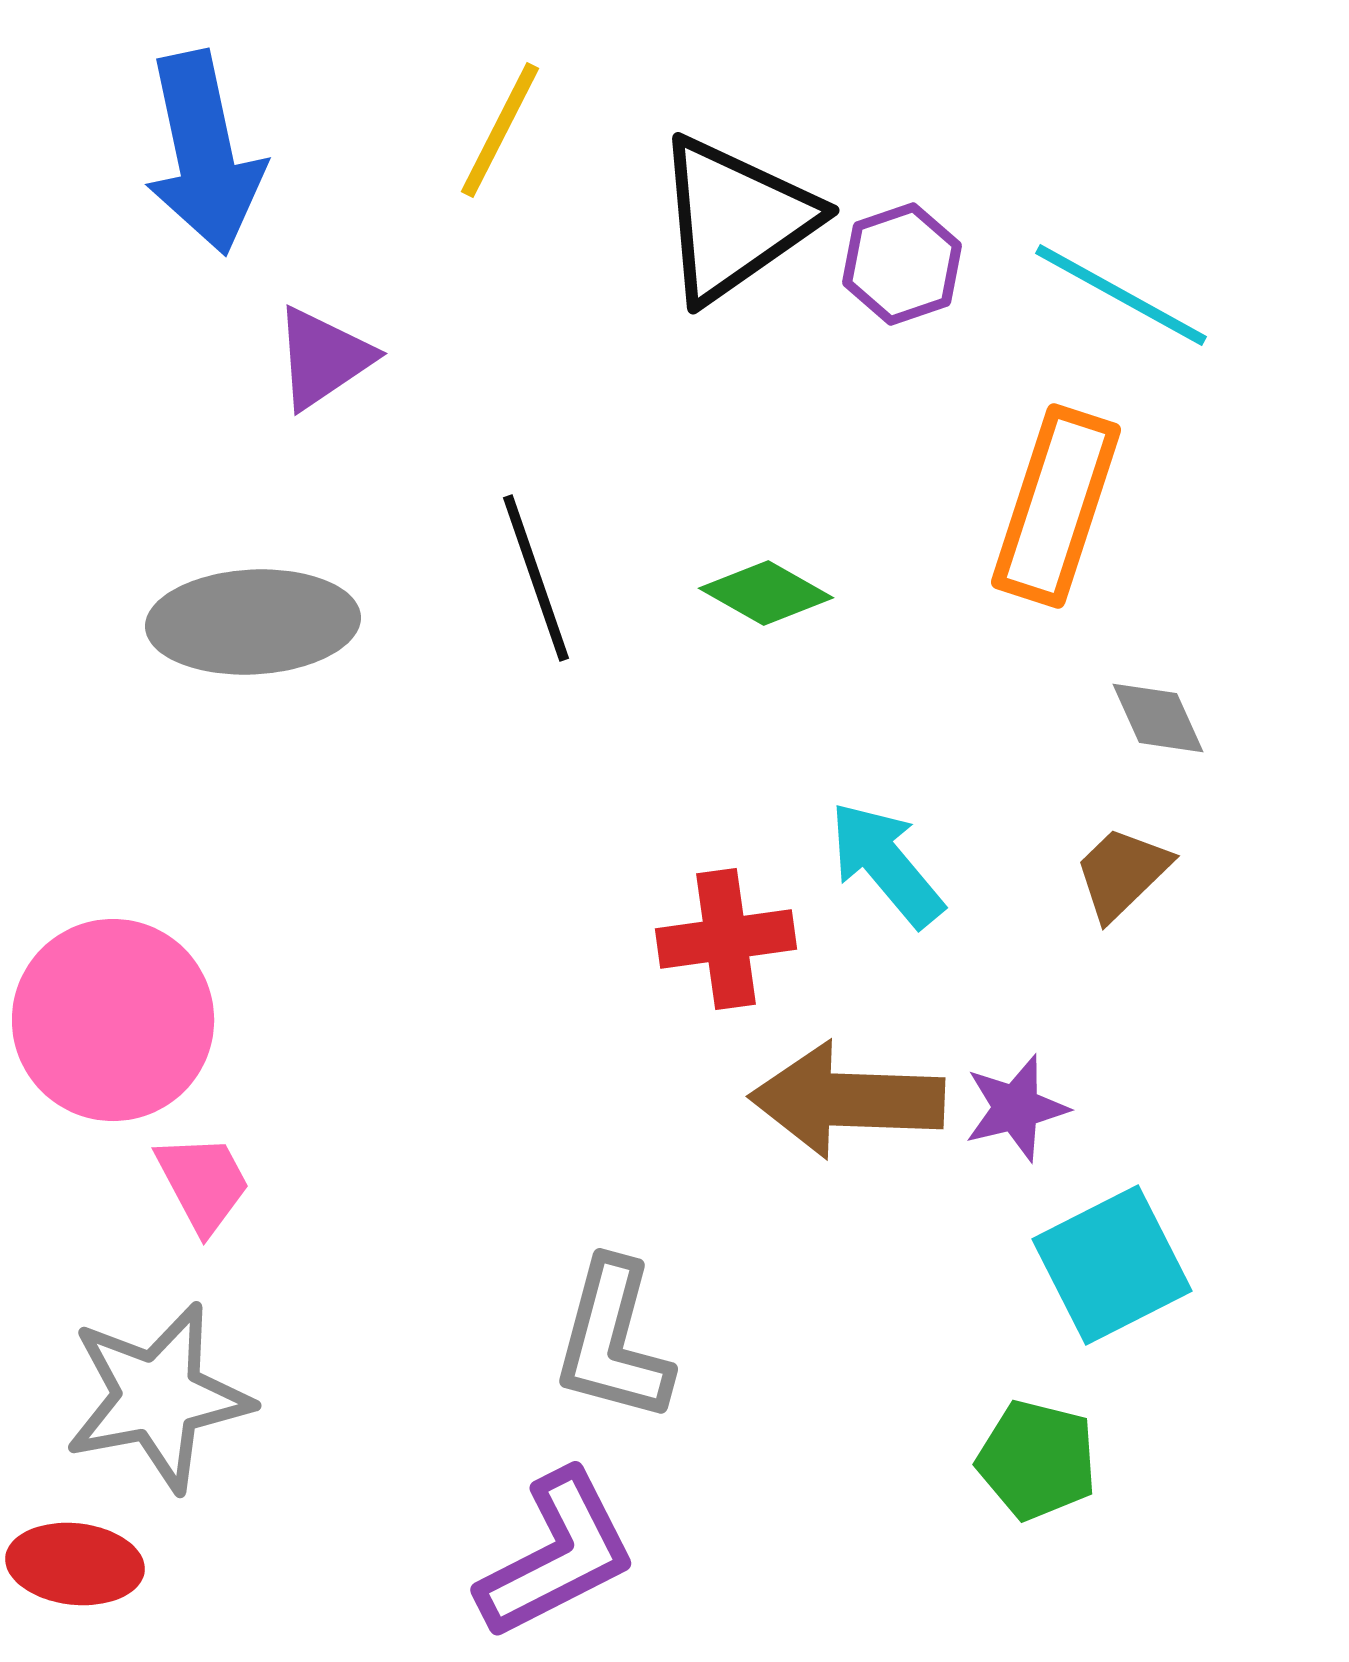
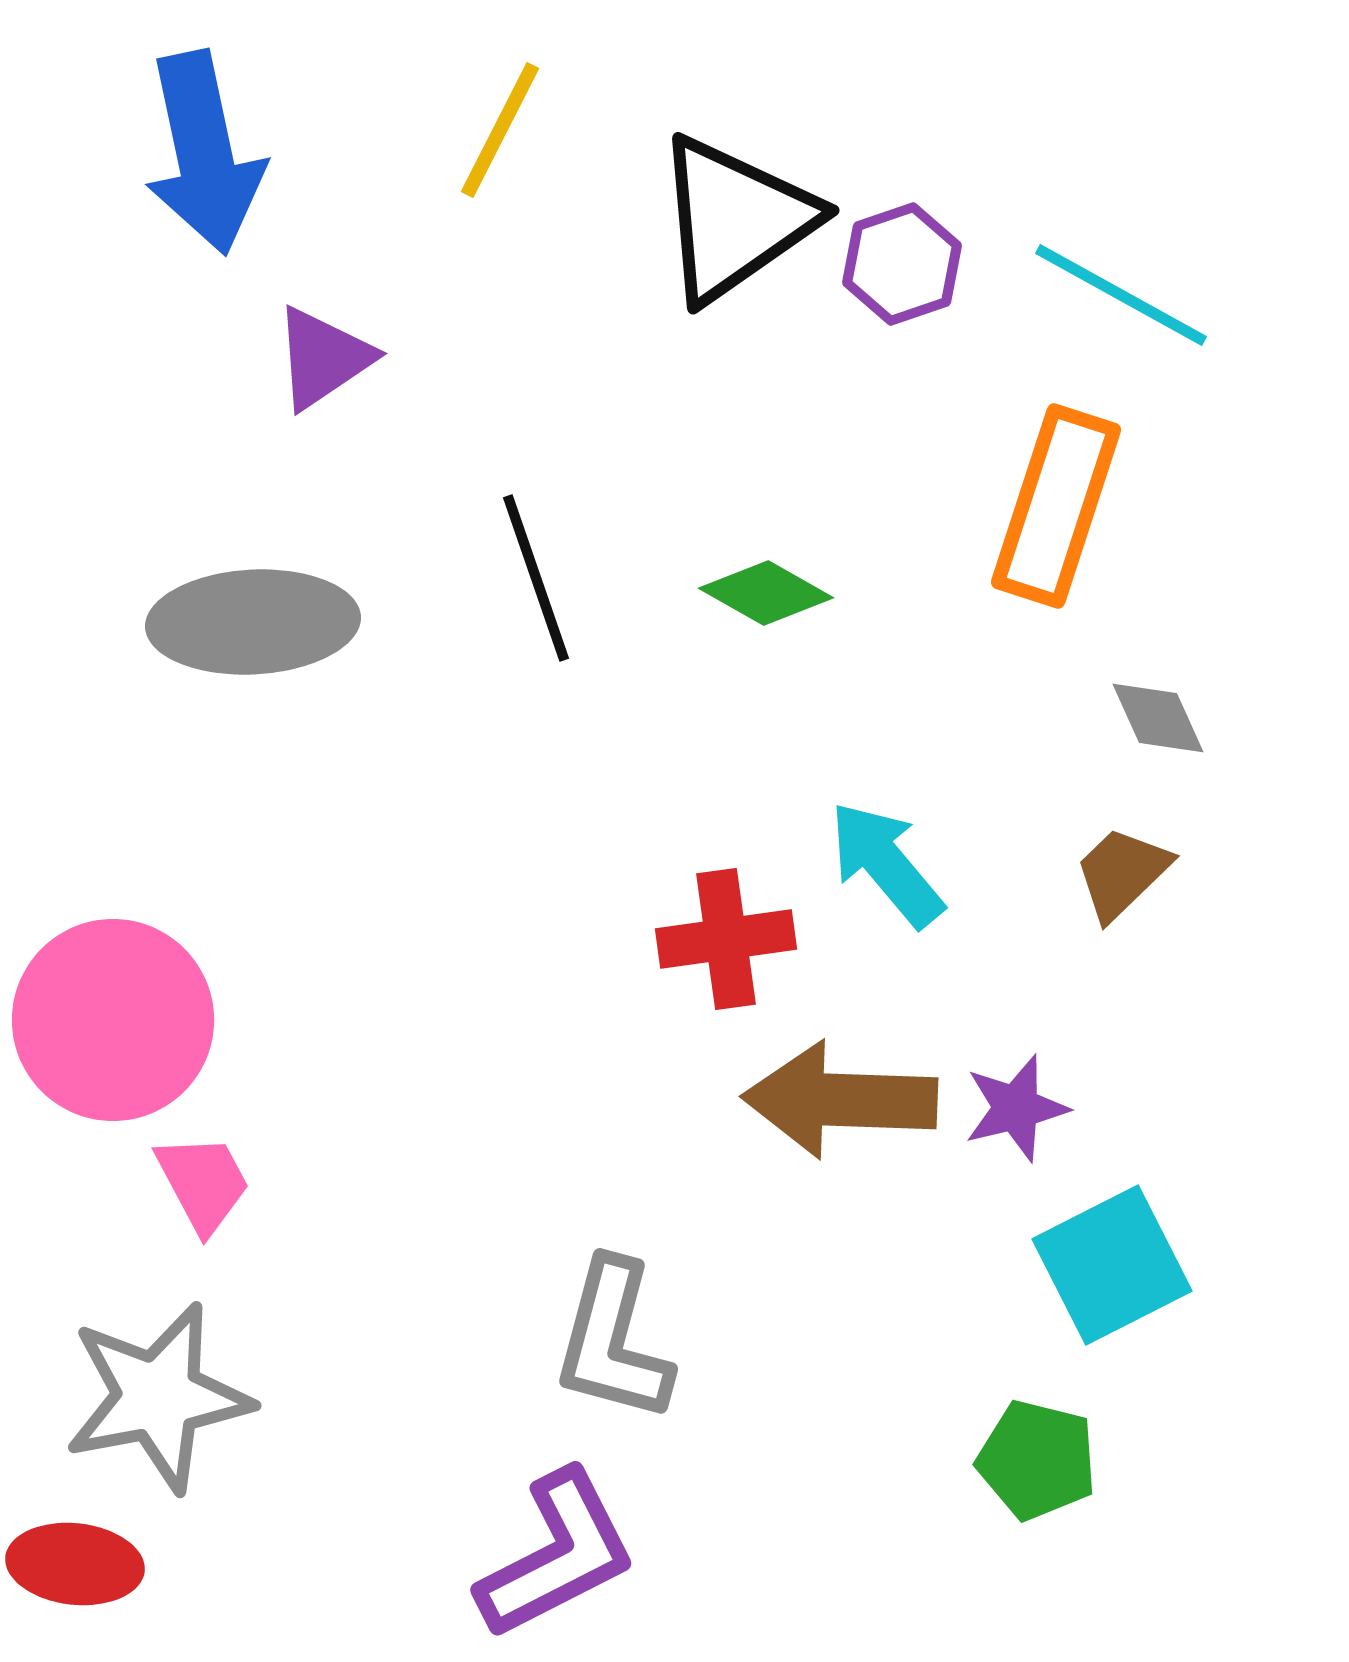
brown arrow: moved 7 px left
